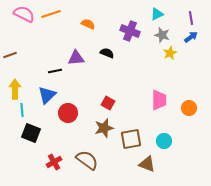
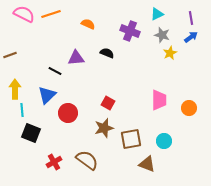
black line: rotated 40 degrees clockwise
